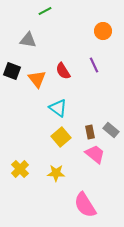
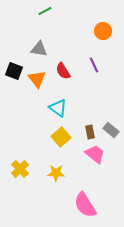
gray triangle: moved 11 px right, 9 px down
black square: moved 2 px right
